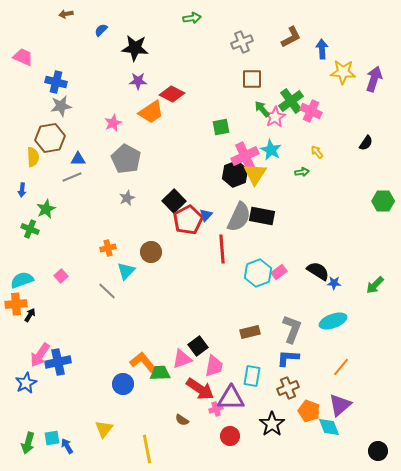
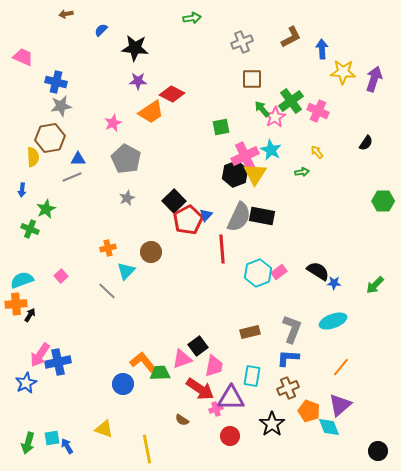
pink cross at (311, 111): moved 7 px right
yellow triangle at (104, 429): rotated 48 degrees counterclockwise
